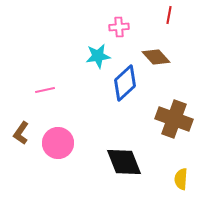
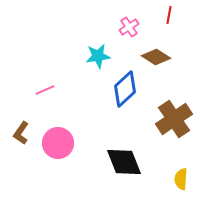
pink cross: moved 10 px right; rotated 30 degrees counterclockwise
brown diamond: rotated 16 degrees counterclockwise
blue diamond: moved 6 px down
pink line: rotated 12 degrees counterclockwise
brown cross: rotated 36 degrees clockwise
